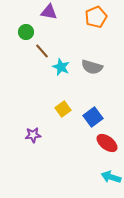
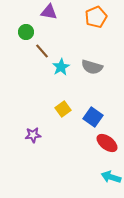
cyan star: rotated 18 degrees clockwise
blue square: rotated 18 degrees counterclockwise
